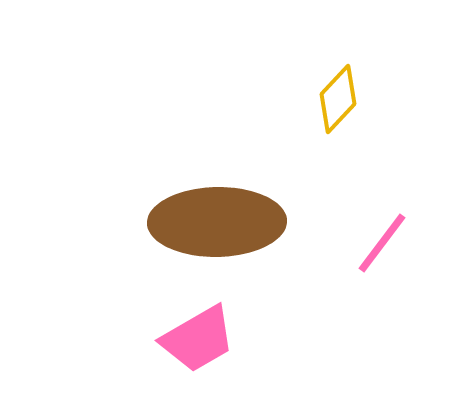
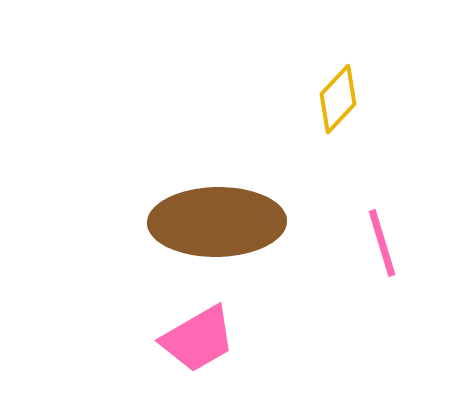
pink line: rotated 54 degrees counterclockwise
